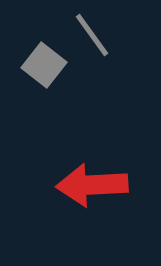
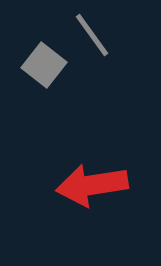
red arrow: rotated 6 degrees counterclockwise
